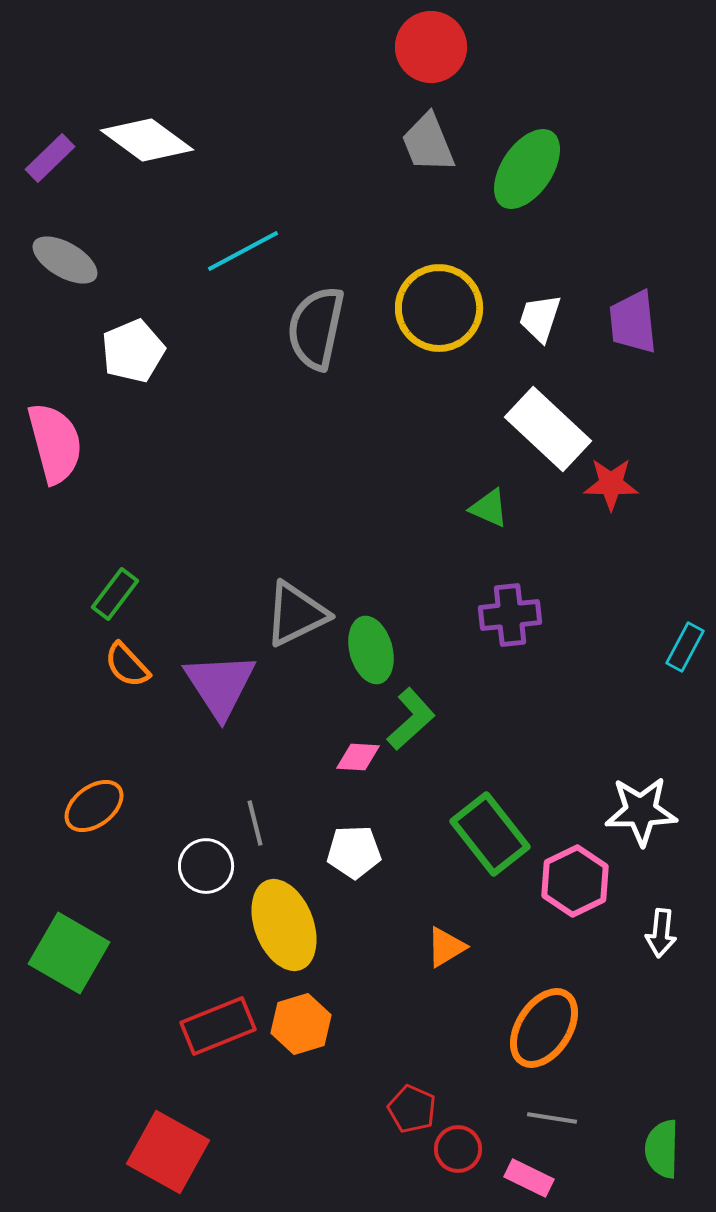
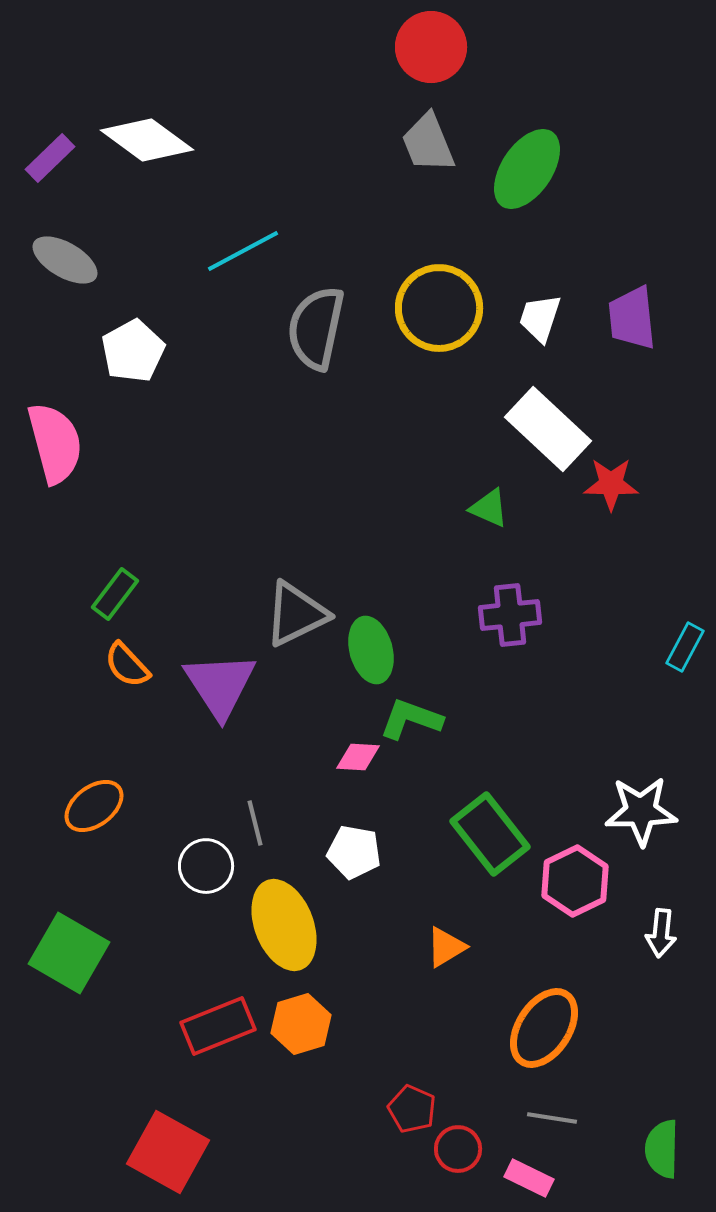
purple trapezoid at (633, 322): moved 1 px left, 4 px up
white pentagon at (133, 351): rotated 6 degrees counterclockwise
green L-shape at (411, 719): rotated 118 degrees counterclockwise
white pentagon at (354, 852): rotated 12 degrees clockwise
